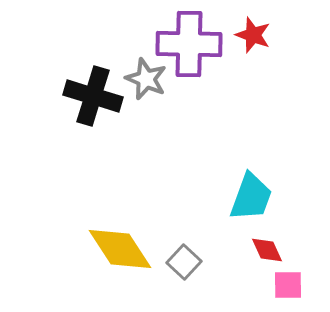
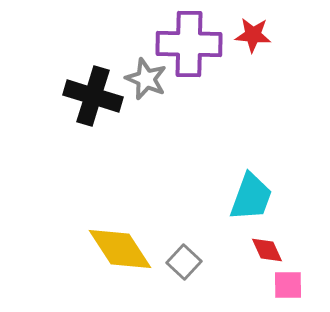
red star: rotated 15 degrees counterclockwise
